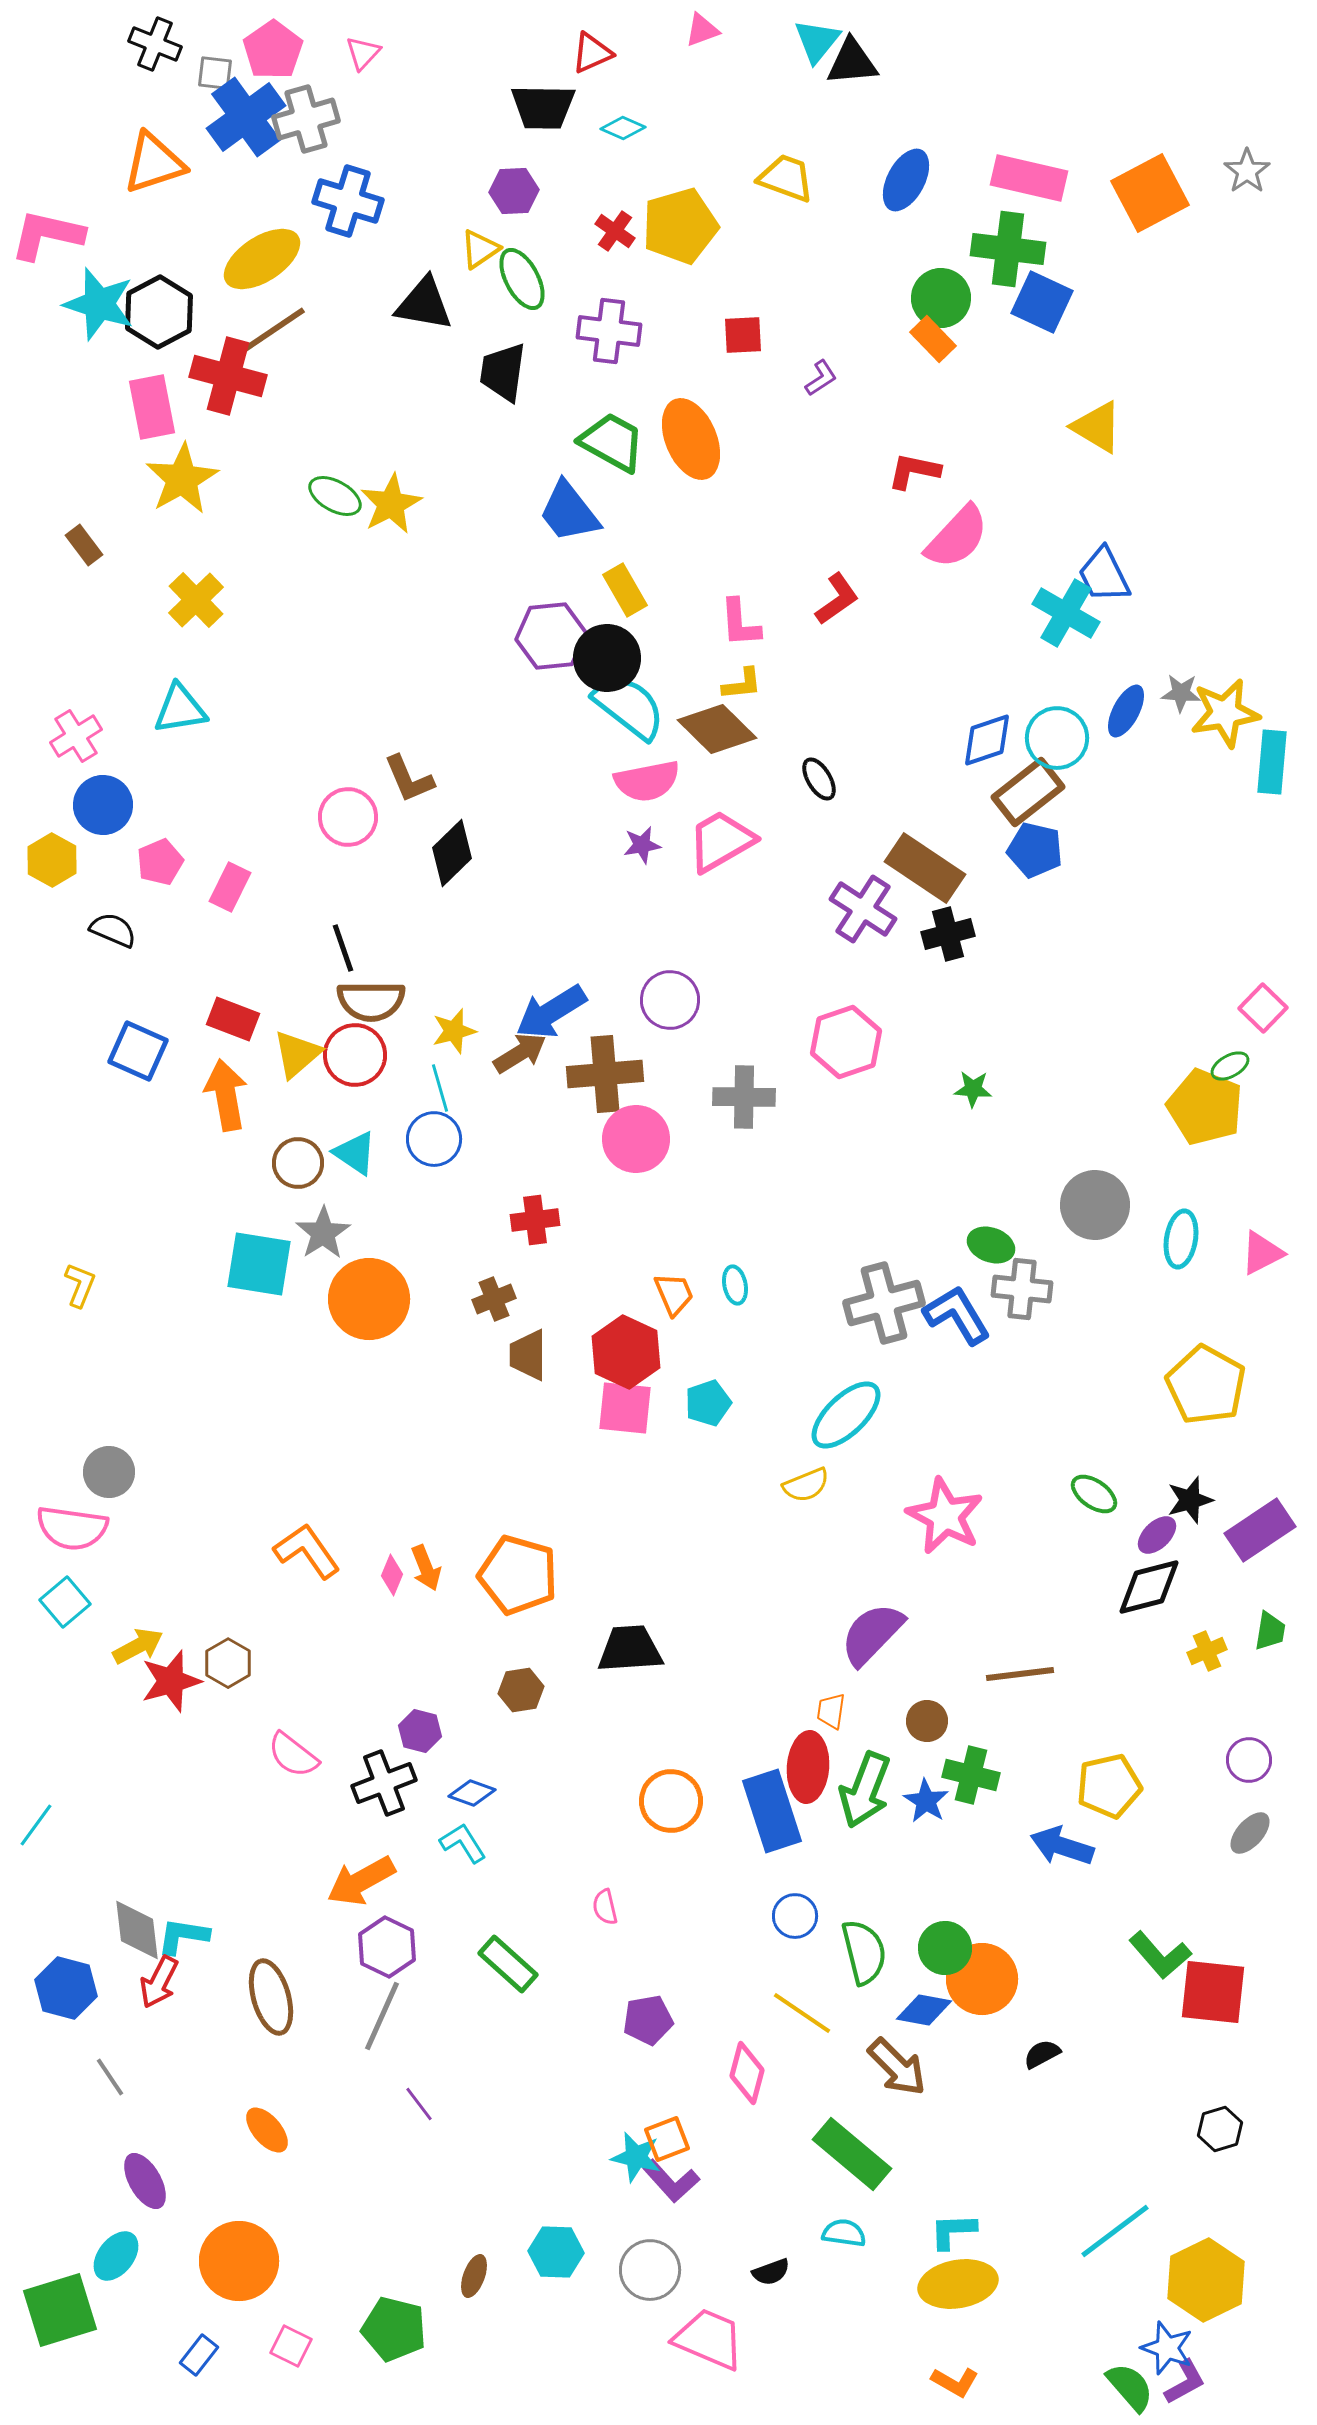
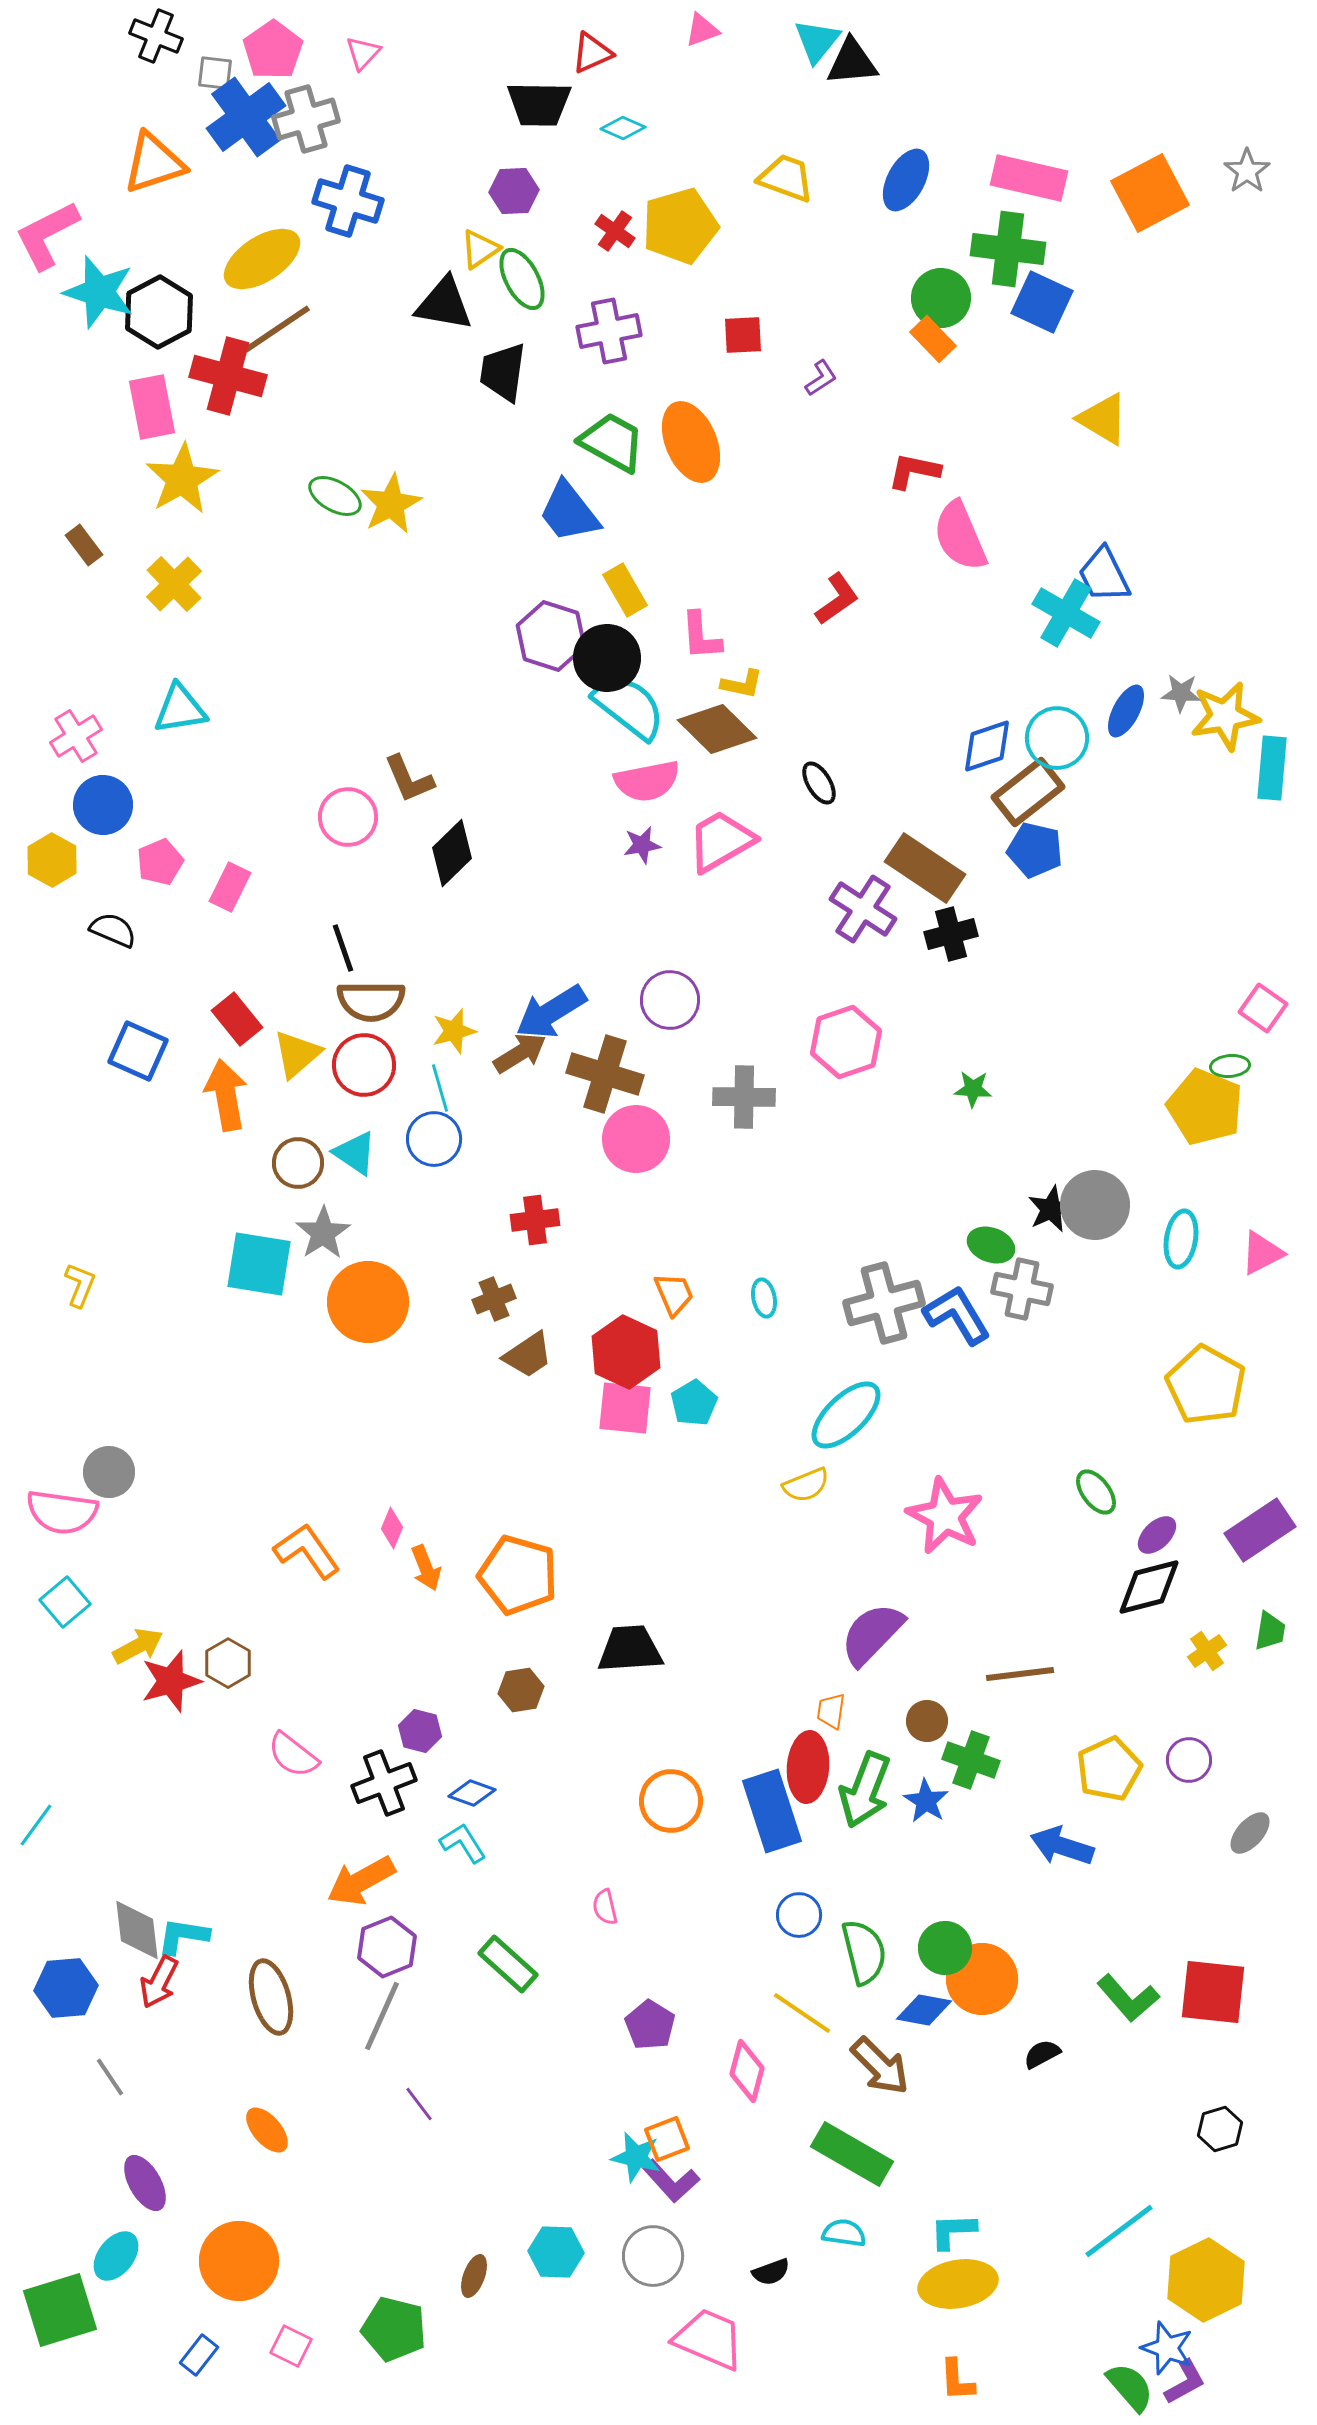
black cross at (155, 44): moved 1 px right, 8 px up
black trapezoid at (543, 107): moved 4 px left, 3 px up
pink L-shape at (47, 235): rotated 40 degrees counterclockwise
cyan star at (99, 304): moved 12 px up
black triangle at (424, 304): moved 20 px right
brown line at (272, 331): moved 5 px right, 2 px up
purple cross at (609, 331): rotated 18 degrees counterclockwise
yellow triangle at (1097, 427): moved 6 px right, 8 px up
orange ellipse at (691, 439): moved 3 px down
pink semicircle at (957, 537): moved 3 px right, 1 px up; rotated 114 degrees clockwise
yellow cross at (196, 600): moved 22 px left, 16 px up
pink L-shape at (740, 623): moved 39 px left, 13 px down
purple hexagon at (551, 636): rotated 24 degrees clockwise
yellow L-shape at (742, 684): rotated 18 degrees clockwise
yellow star at (1225, 713): moved 3 px down
blue diamond at (987, 740): moved 6 px down
cyan rectangle at (1272, 762): moved 6 px down
black ellipse at (819, 779): moved 4 px down
black cross at (948, 934): moved 3 px right
pink square at (1263, 1008): rotated 9 degrees counterclockwise
red rectangle at (233, 1019): moved 4 px right; rotated 30 degrees clockwise
red circle at (355, 1055): moved 9 px right, 10 px down
green ellipse at (1230, 1066): rotated 24 degrees clockwise
brown cross at (605, 1074): rotated 22 degrees clockwise
cyan ellipse at (735, 1285): moved 29 px right, 13 px down
gray cross at (1022, 1289): rotated 6 degrees clockwise
orange circle at (369, 1299): moved 1 px left, 3 px down
brown trapezoid at (528, 1355): rotated 124 degrees counterclockwise
cyan pentagon at (708, 1403): moved 14 px left; rotated 12 degrees counterclockwise
green ellipse at (1094, 1494): moved 2 px right, 2 px up; rotated 18 degrees clockwise
black star at (1190, 1500): moved 139 px left, 291 px up; rotated 9 degrees counterclockwise
pink semicircle at (72, 1528): moved 10 px left, 16 px up
pink diamond at (392, 1575): moved 47 px up
yellow cross at (1207, 1651): rotated 12 degrees counterclockwise
purple circle at (1249, 1760): moved 60 px left
green cross at (971, 1775): moved 15 px up; rotated 6 degrees clockwise
yellow pentagon at (1109, 1786): moved 17 px up; rotated 12 degrees counterclockwise
blue circle at (795, 1916): moved 4 px right, 1 px up
purple hexagon at (387, 1947): rotated 12 degrees clockwise
green L-shape at (1160, 1955): moved 32 px left, 43 px down
blue hexagon at (66, 1988): rotated 20 degrees counterclockwise
purple pentagon at (648, 2020): moved 2 px right, 5 px down; rotated 30 degrees counterclockwise
brown arrow at (897, 2067): moved 17 px left, 1 px up
pink diamond at (747, 2073): moved 2 px up
green rectangle at (852, 2154): rotated 10 degrees counterclockwise
purple ellipse at (145, 2181): moved 2 px down
cyan line at (1115, 2231): moved 4 px right
gray circle at (650, 2270): moved 3 px right, 14 px up
orange L-shape at (955, 2382): moved 2 px right, 2 px up; rotated 57 degrees clockwise
